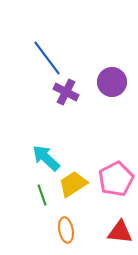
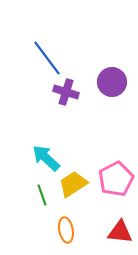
purple cross: rotated 10 degrees counterclockwise
